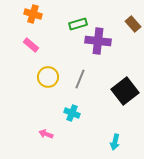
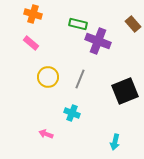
green rectangle: rotated 30 degrees clockwise
purple cross: rotated 15 degrees clockwise
pink rectangle: moved 2 px up
black square: rotated 16 degrees clockwise
